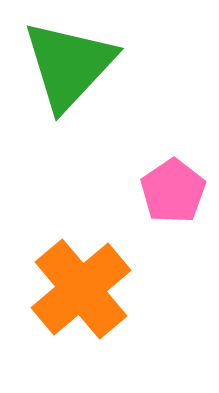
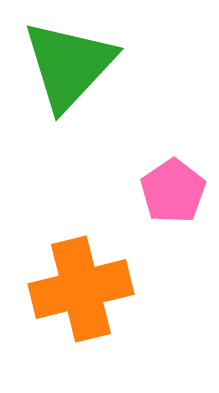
orange cross: rotated 26 degrees clockwise
